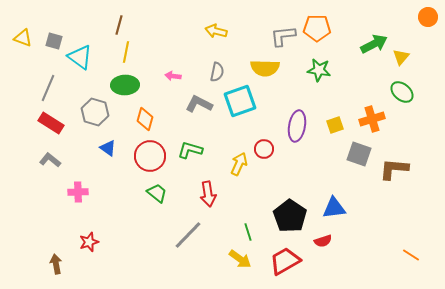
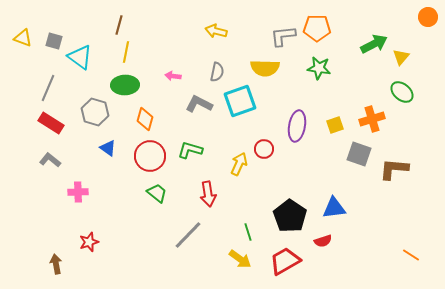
green star at (319, 70): moved 2 px up
